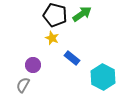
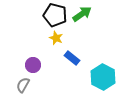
yellow star: moved 4 px right
